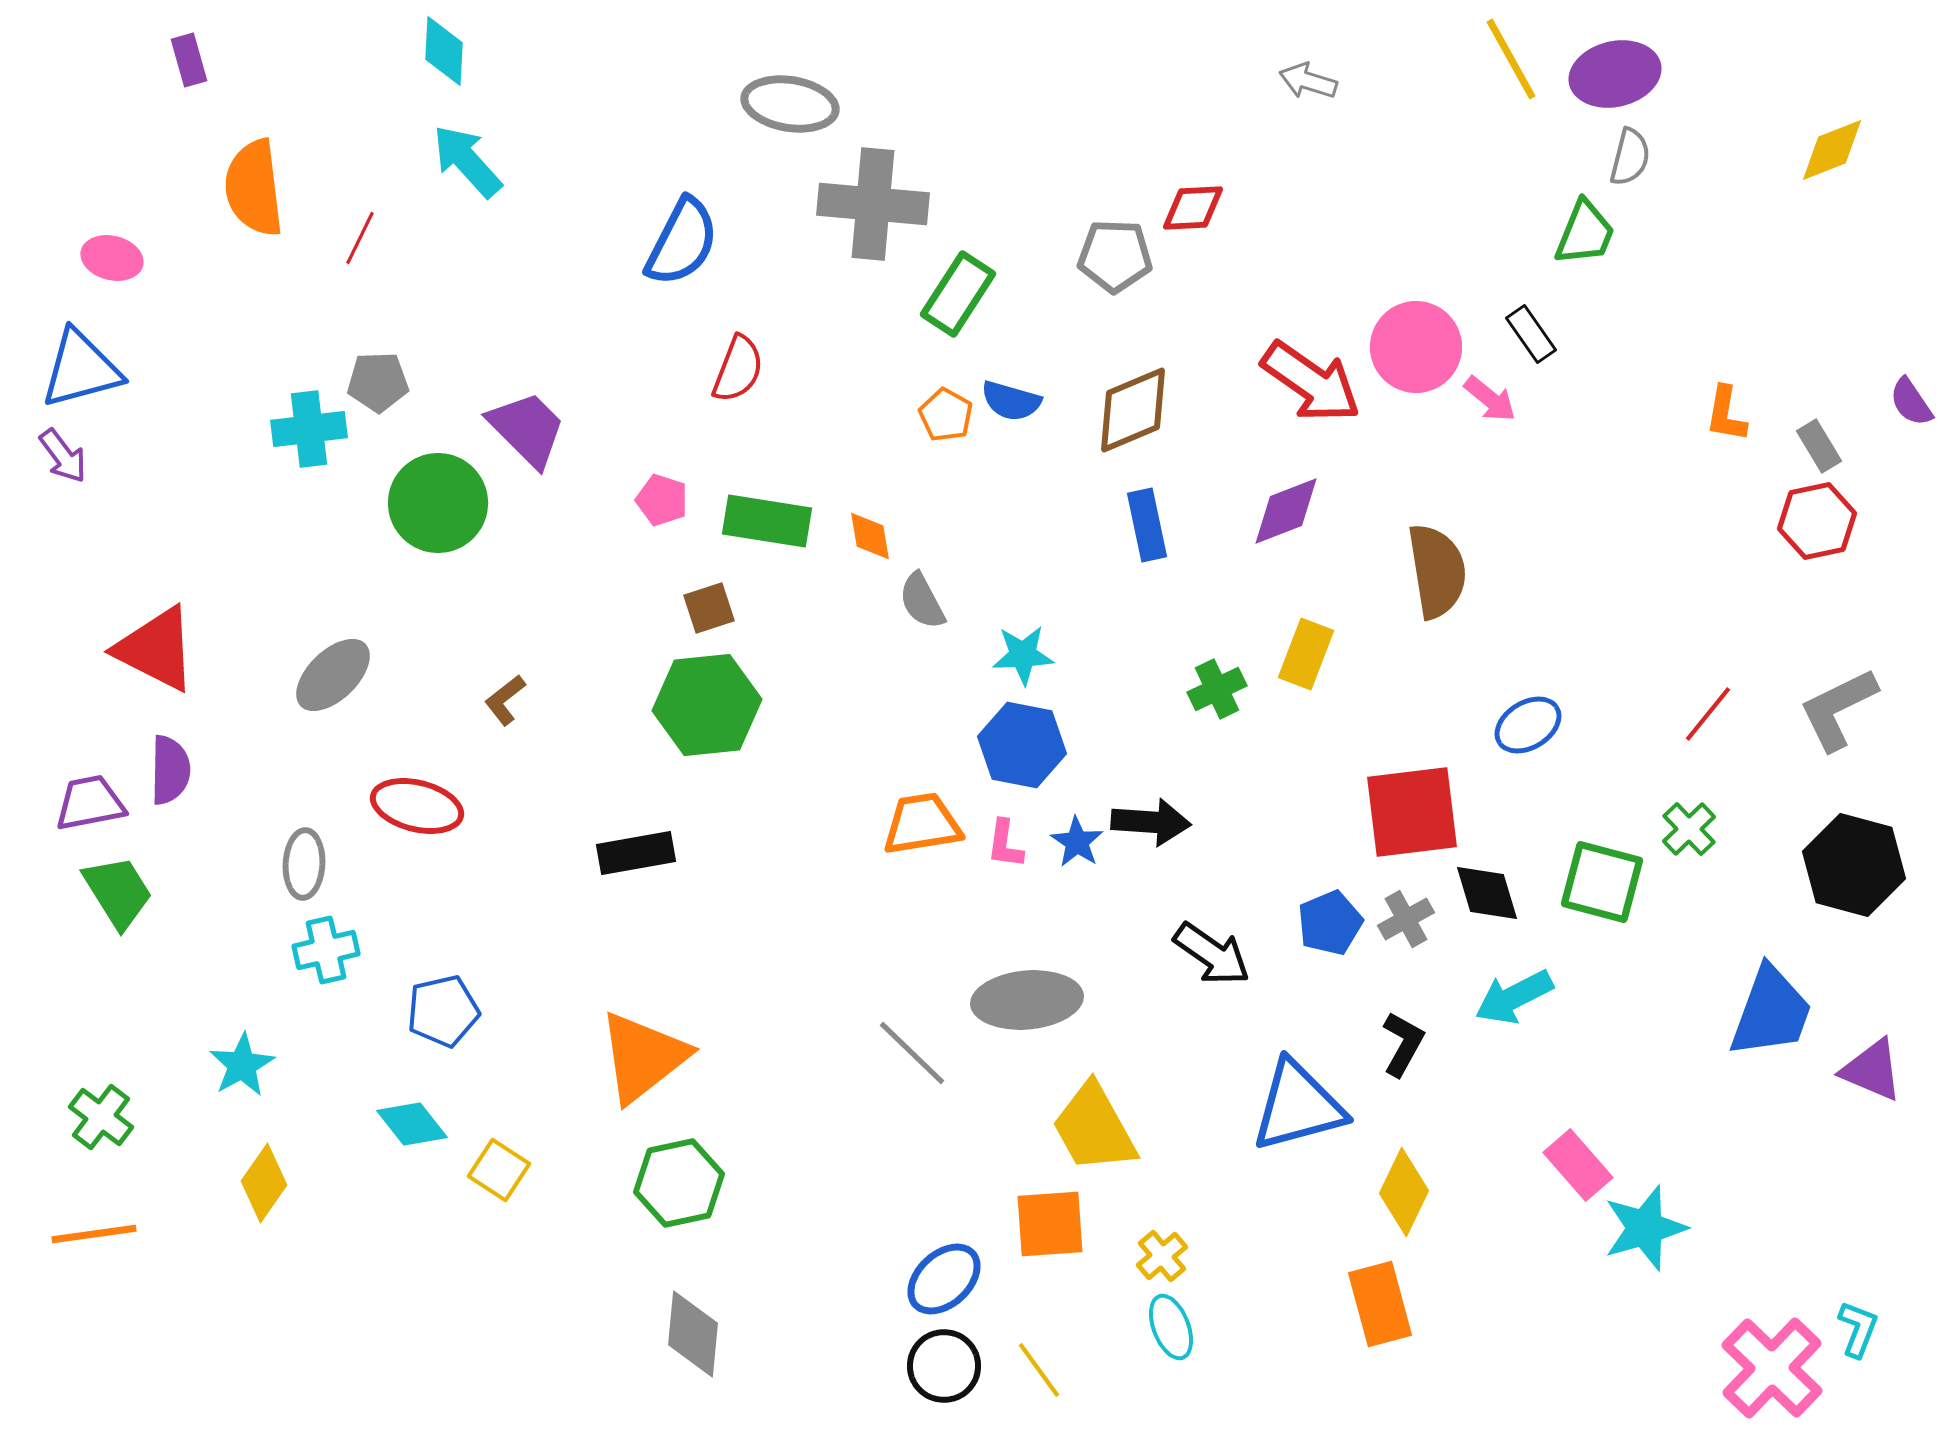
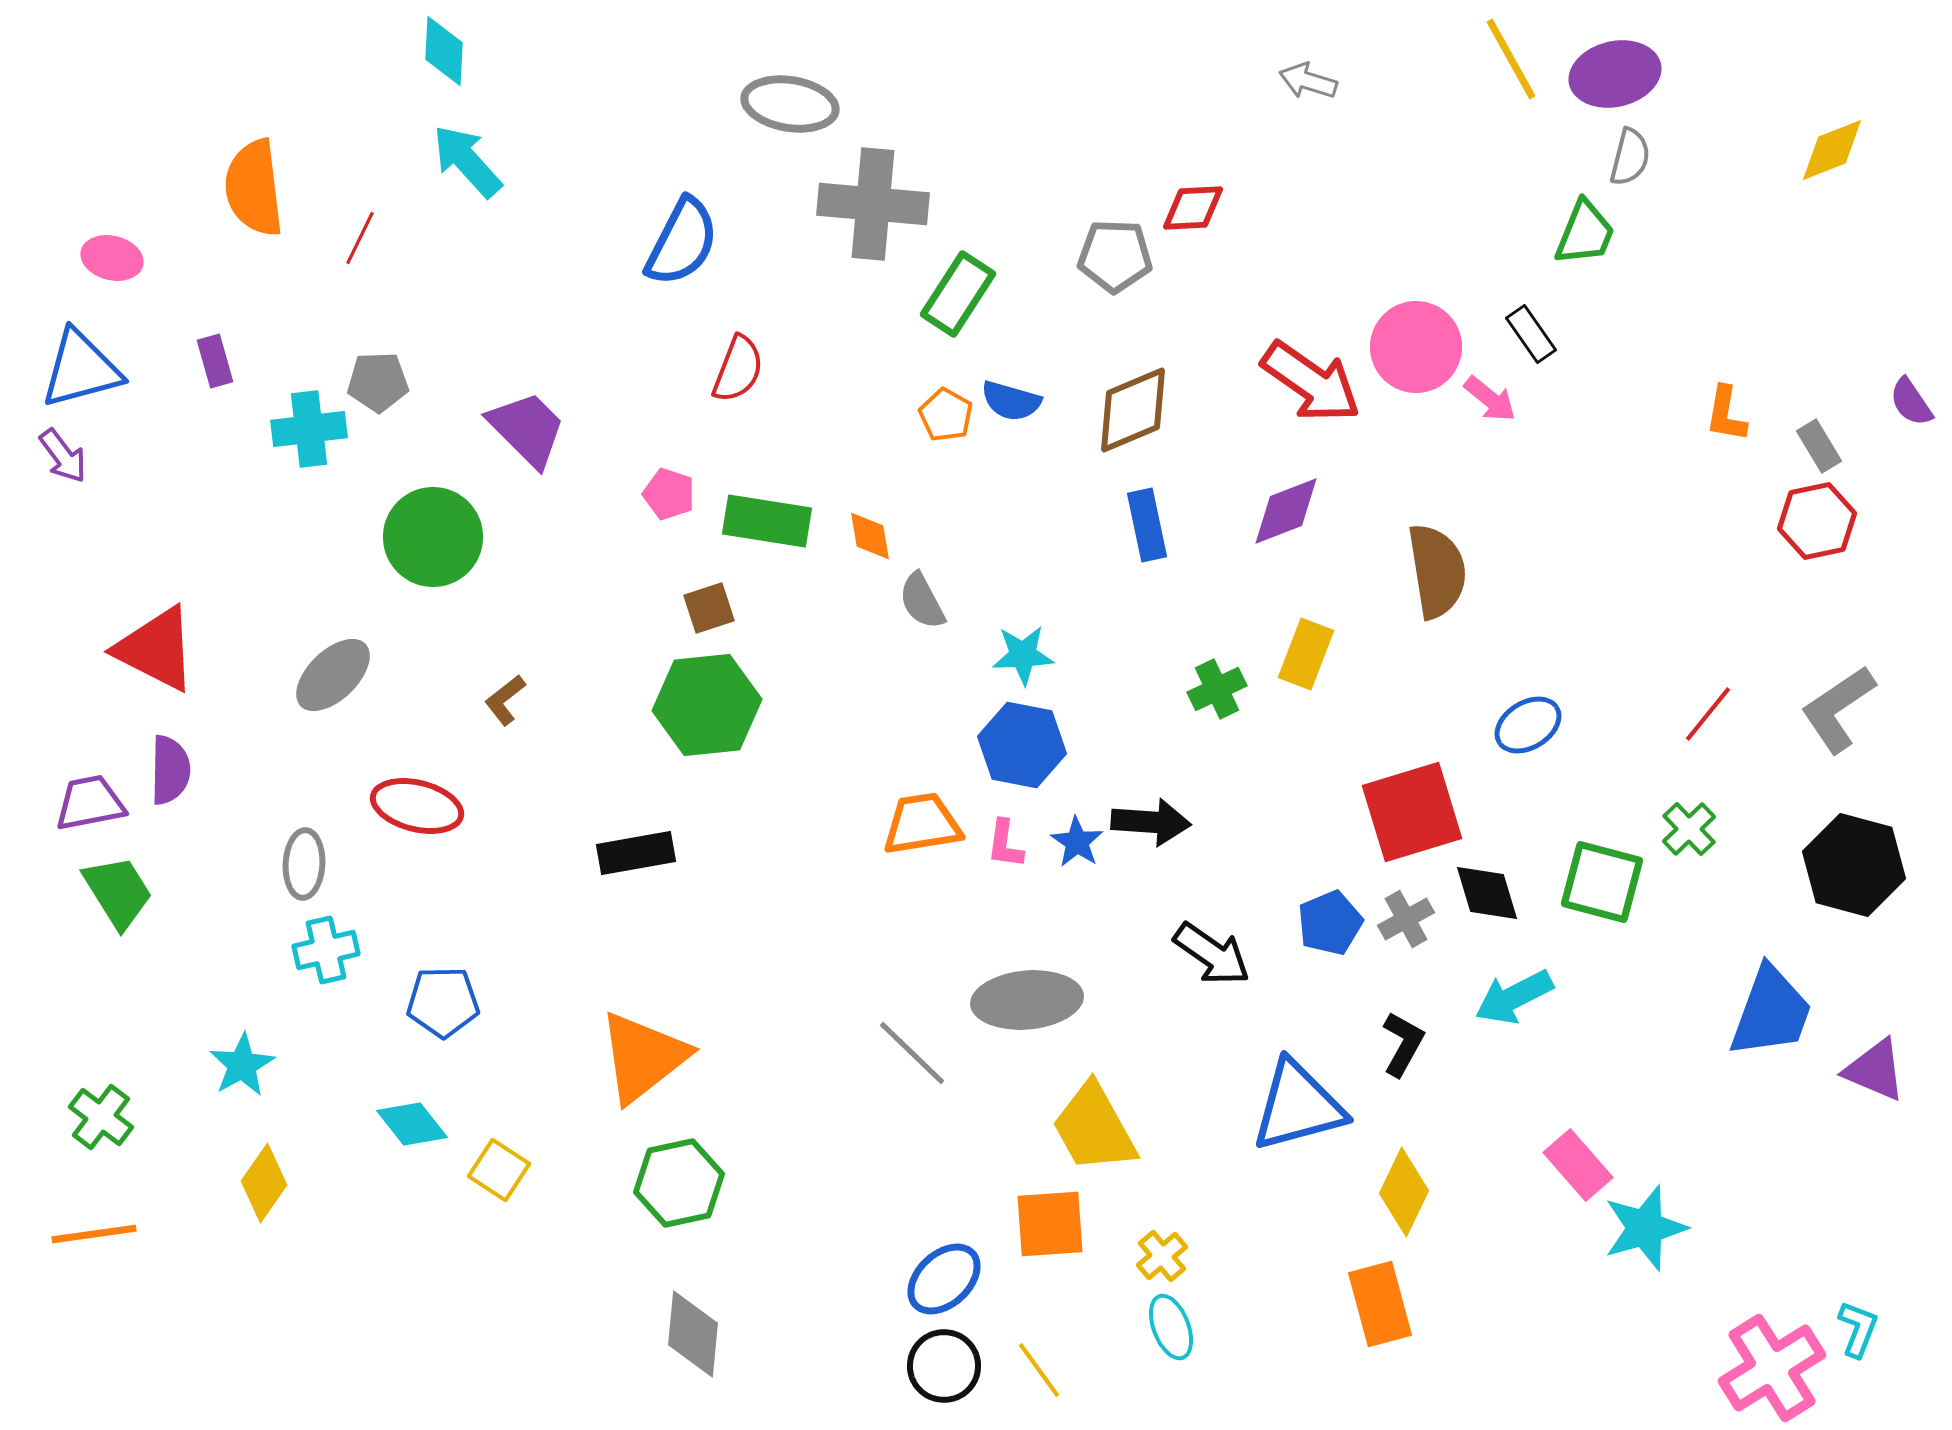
purple rectangle at (189, 60): moved 26 px right, 301 px down
pink pentagon at (662, 500): moved 7 px right, 6 px up
green circle at (438, 503): moved 5 px left, 34 px down
gray L-shape at (1838, 709): rotated 8 degrees counterclockwise
red square at (1412, 812): rotated 10 degrees counterclockwise
blue pentagon at (443, 1011): moved 9 px up; rotated 12 degrees clockwise
purple triangle at (1872, 1070): moved 3 px right
pink cross at (1772, 1368): rotated 14 degrees clockwise
